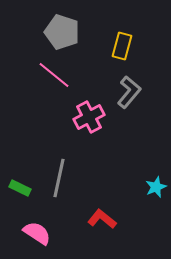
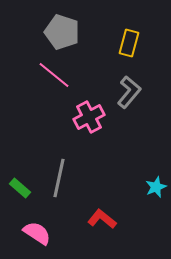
yellow rectangle: moved 7 px right, 3 px up
green rectangle: rotated 15 degrees clockwise
